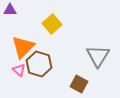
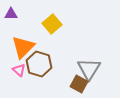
purple triangle: moved 1 px right, 4 px down
gray triangle: moved 9 px left, 13 px down
